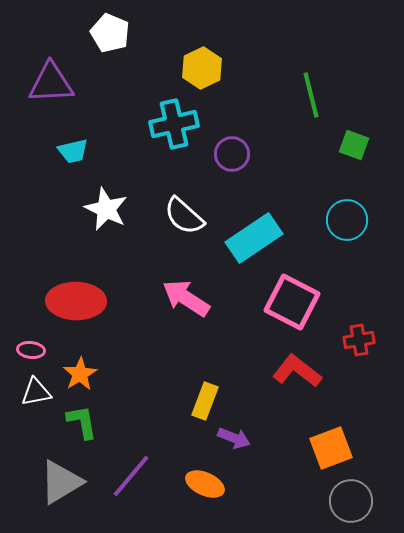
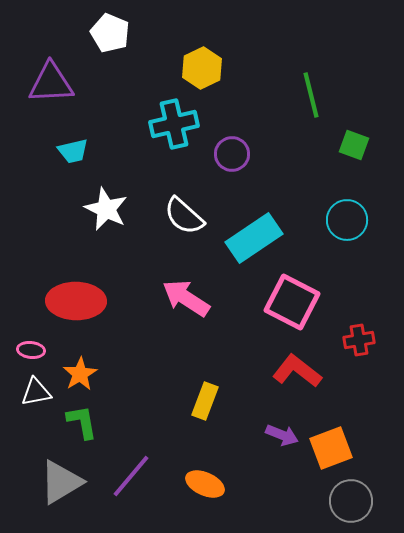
purple arrow: moved 48 px right, 3 px up
